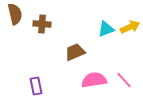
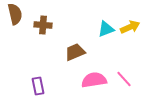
brown cross: moved 1 px right, 1 px down
pink line: moved 1 px up
purple rectangle: moved 2 px right
